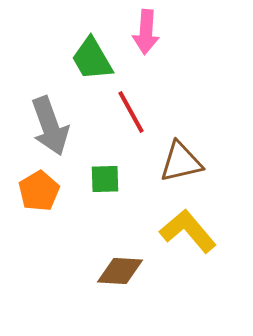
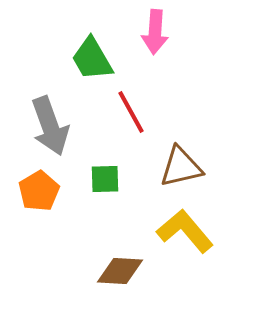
pink arrow: moved 9 px right
brown triangle: moved 5 px down
yellow L-shape: moved 3 px left
